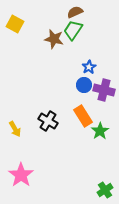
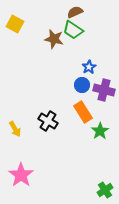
green trapezoid: rotated 90 degrees counterclockwise
blue circle: moved 2 px left
orange rectangle: moved 4 px up
